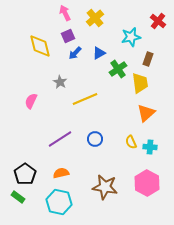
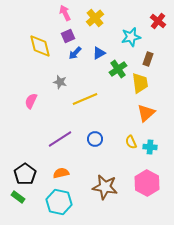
gray star: rotated 16 degrees counterclockwise
